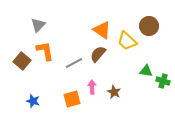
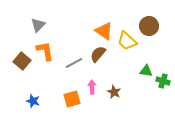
orange triangle: moved 2 px right, 1 px down
